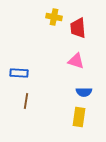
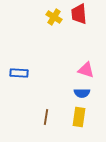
yellow cross: rotated 21 degrees clockwise
red trapezoid: moved 1 px right, 14 px up
pink triangle: moved 10 px right, 9 px down
blue semicircle: moved 2 px left, 1 px down
brown line: moved 20 px right, 16 px down
